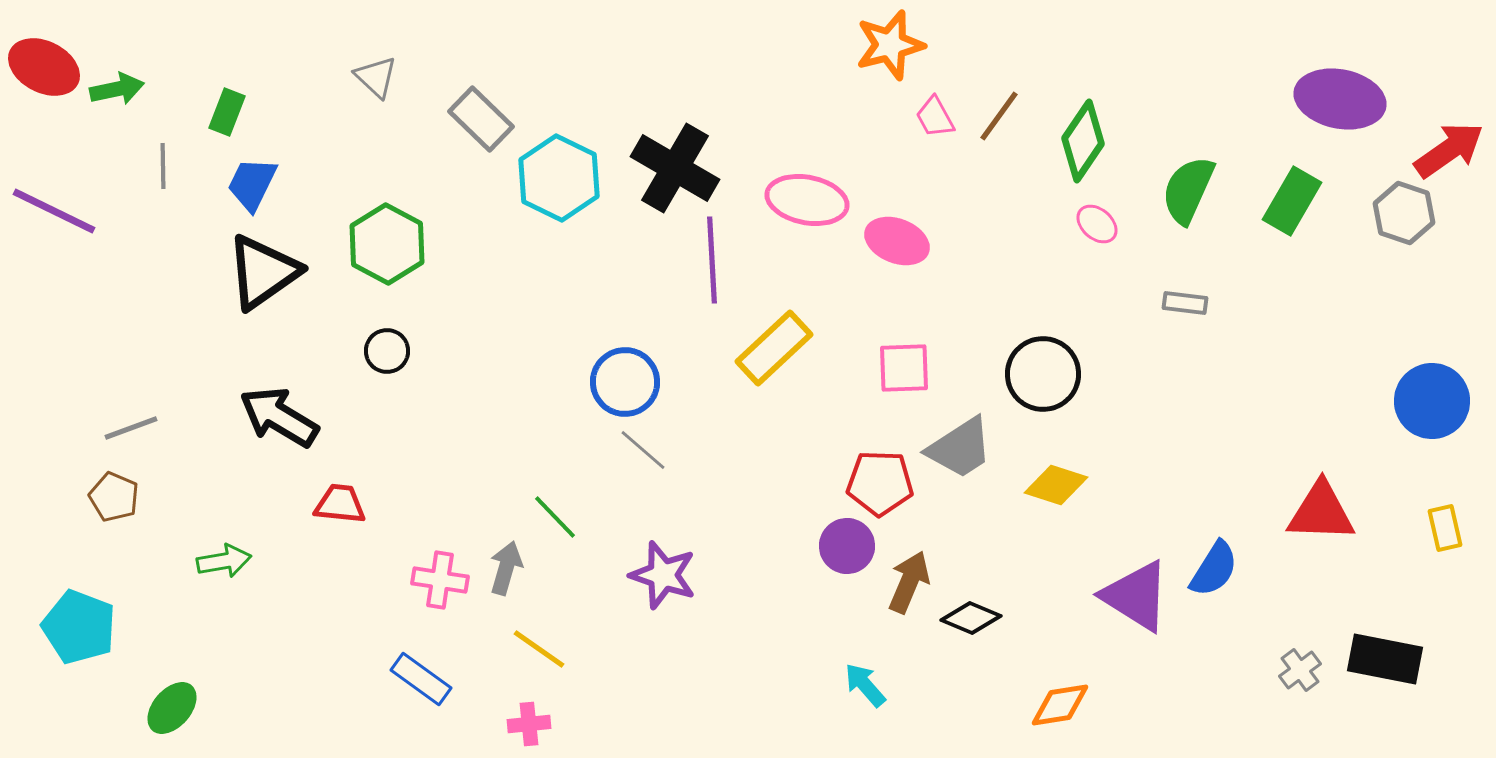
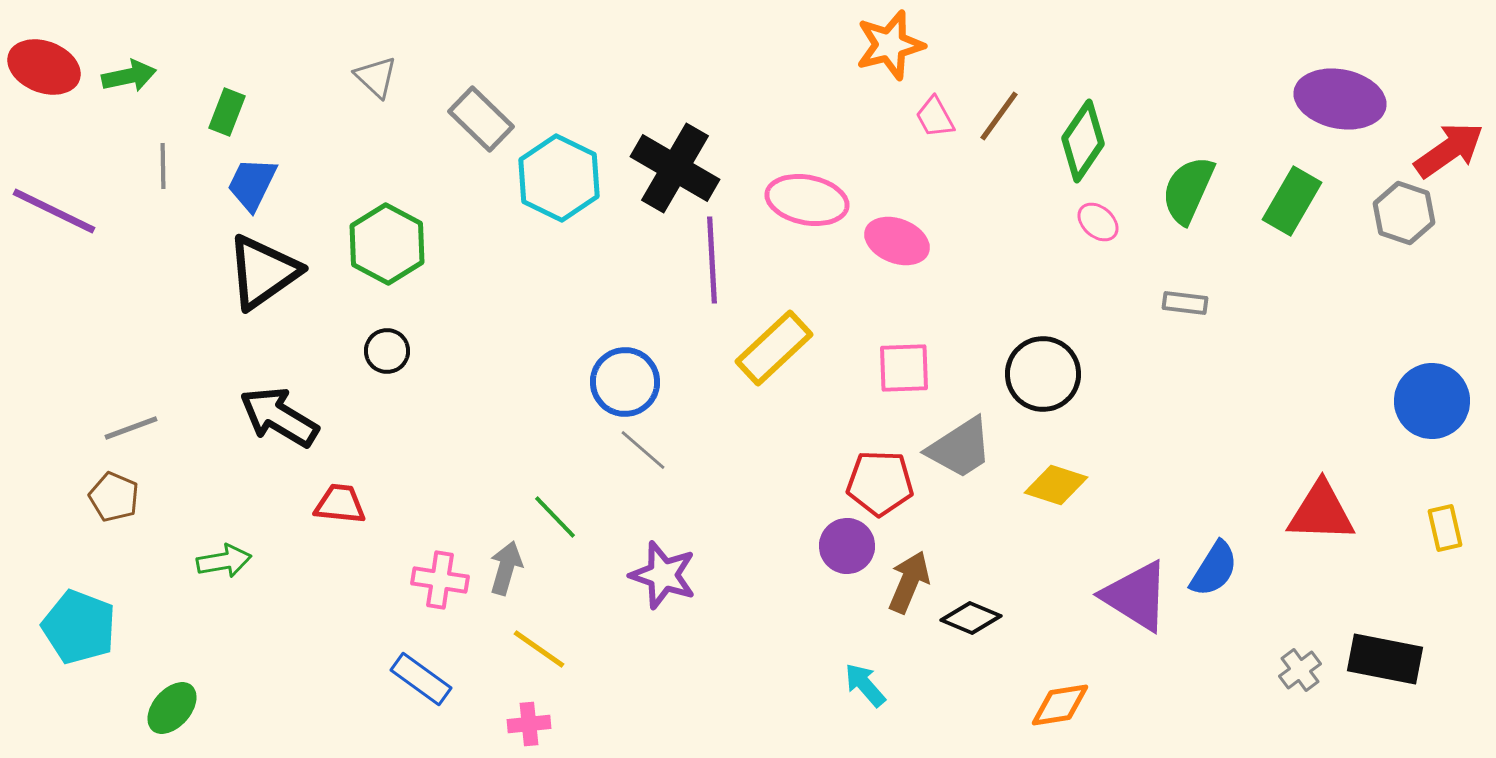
red ellipse at (44, 67): rotated 6 degrees counterclockwise
green arrow at (117, 89): moved 12 px right, 13 px up
pink ellipse at (1097, 224): moved 1 px right, 2 px up
